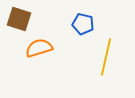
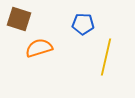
blue pentagon: rotated 10 degrees counterclockwise
